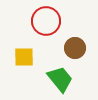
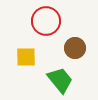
yellow square: moved 2 px right
green trapezoid: moved 1 px down
